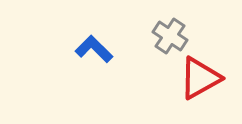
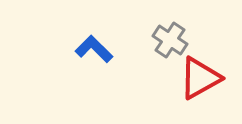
gray cross: moved 4 px down
